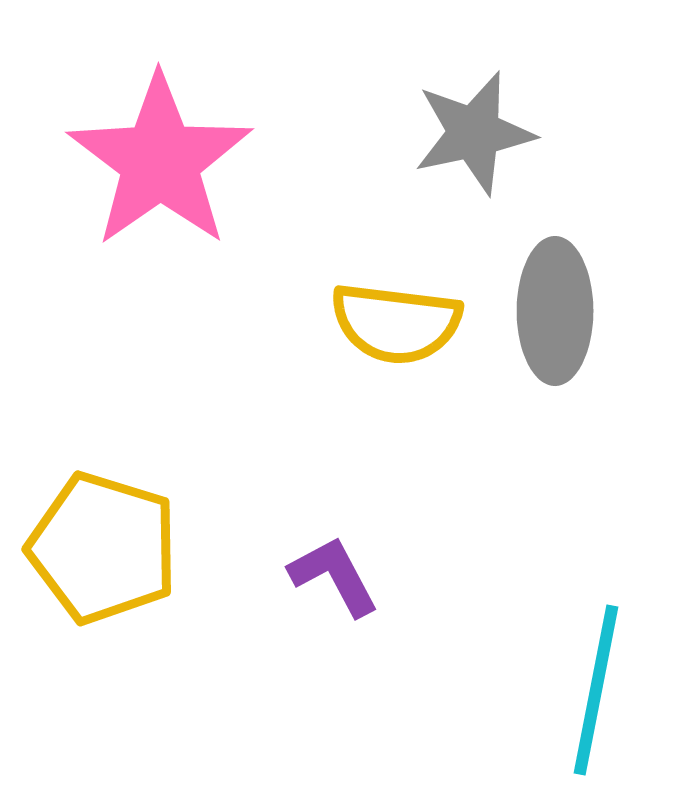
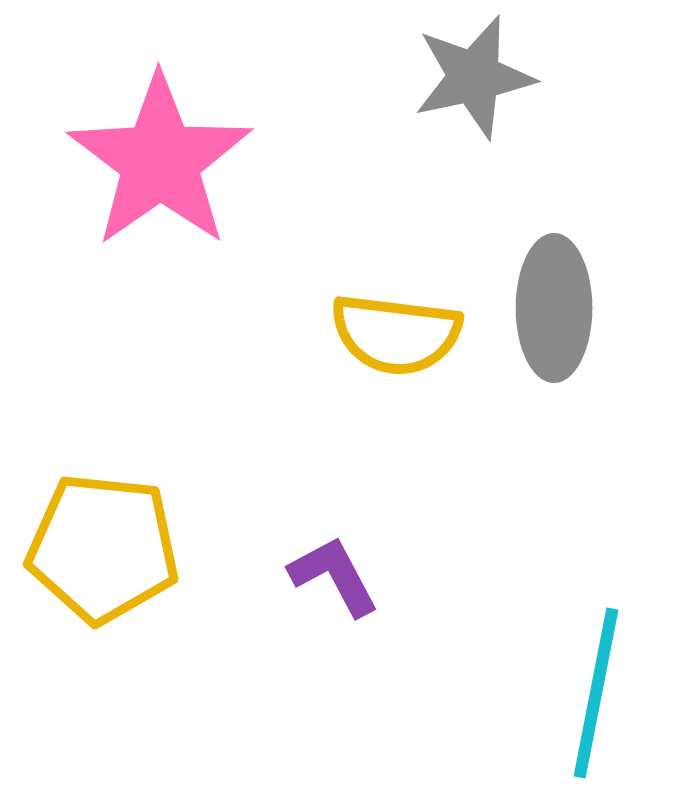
gray star: moved 56 px up
gray ellipse: moved 1 px left, 3 px up
yellow semicircle: moved 11 px down
yellow pentagon: rotated 11 degrees counterclockwise
cyan line: moved 3 px down
